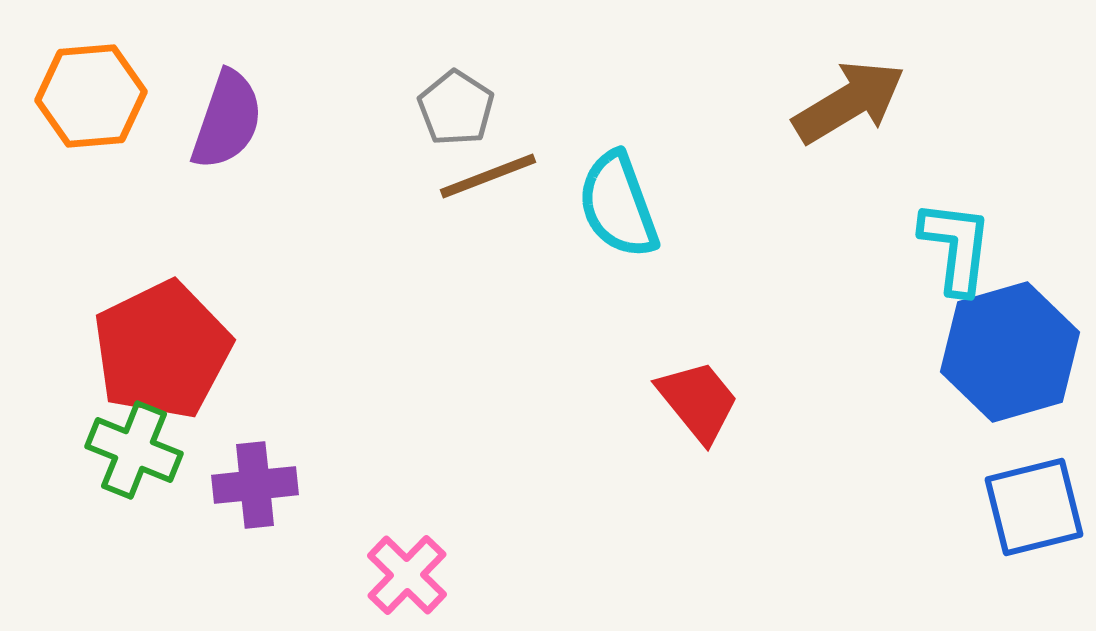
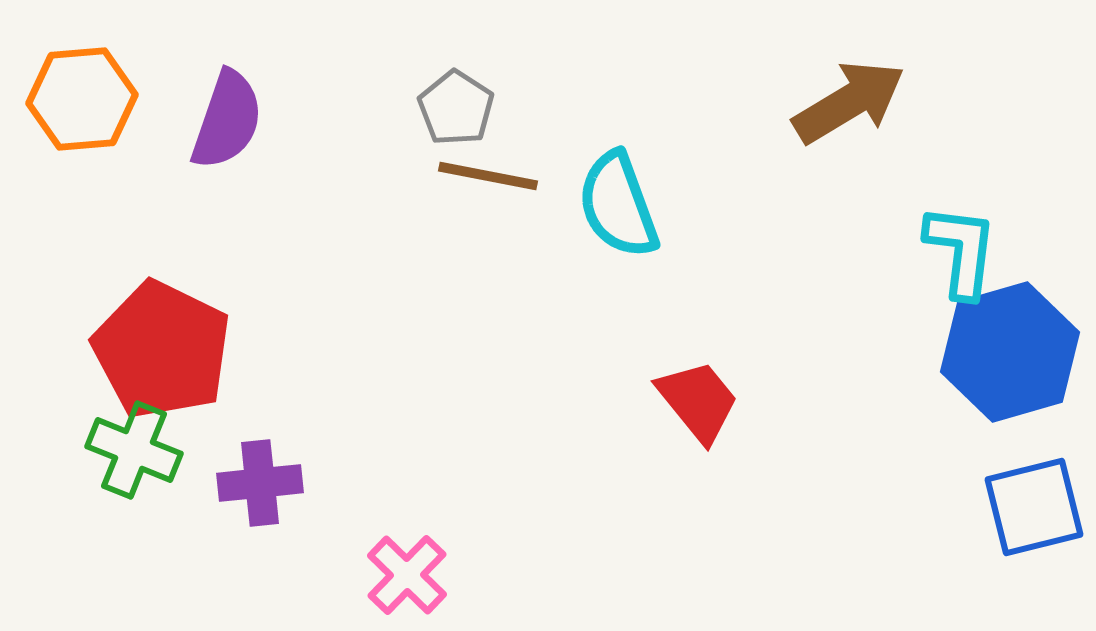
orange hexagon: moved 9 px left, 3 px down
brown line: rotated 32 degrees clockwise
cyan L-shape: moved 5 px right, 4 px down
red pentagon: rotated 20 degrees counterclockwise
purple cross: moved 5 px right, 2 px up
